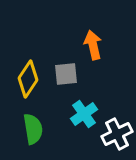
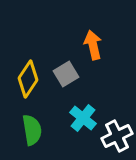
gray square: rotated 25 degrees counterclockwise
cyan cross: moved 1 px left, 4 px down; rotated 16 degrees counterclockwise
green semicircle: moved 1 px left, 1 px down
white cross: moved 2 px down
